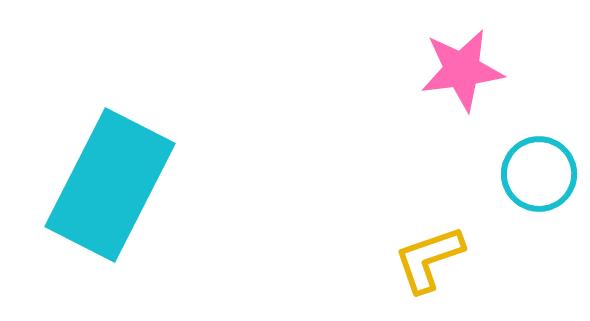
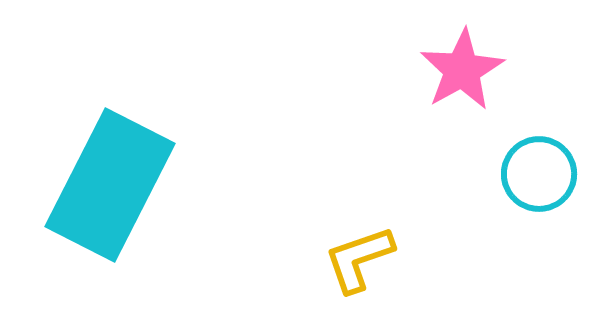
pink star: rotated 22 degrees counterclockwise
yellow L-shape: moved 70 px left
